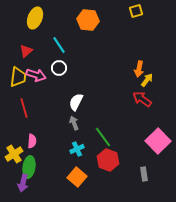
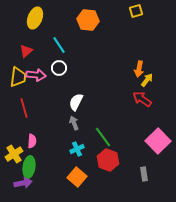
pink arrow: rotated 12 degrees counterclockwise
purple arrow: rotated 114 degrees counterclockwise
